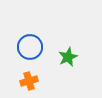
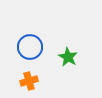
green star: rotated 18 degrees counterclockwise
